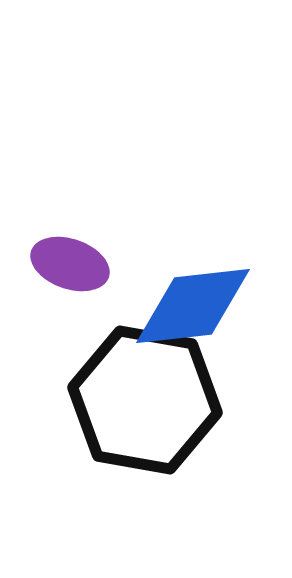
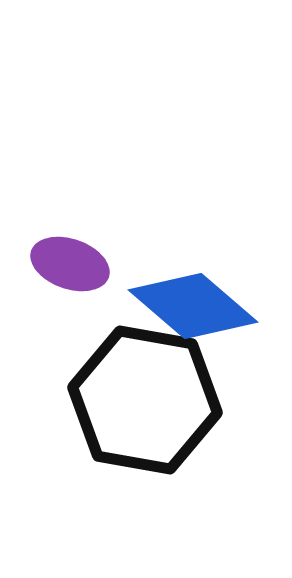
blue diamond: rotated 47 degrees clockwise
